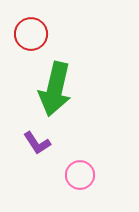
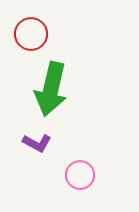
green arrow: moved 4 px left
purple L-shape: rotated 28 degrees counterclockwise
